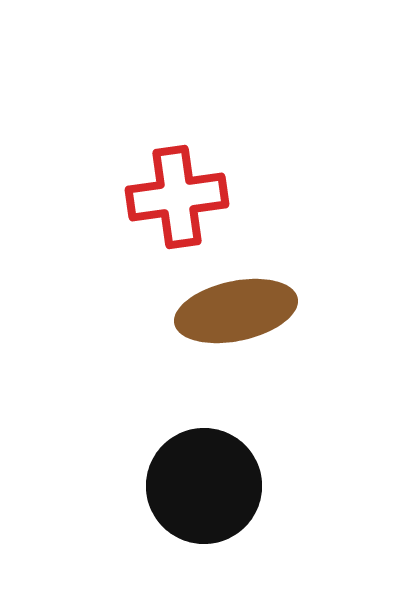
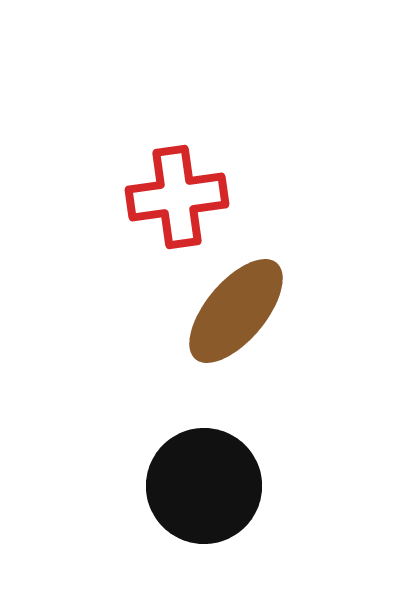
brown ellipse: rotated 38 degrees counterclockwise
